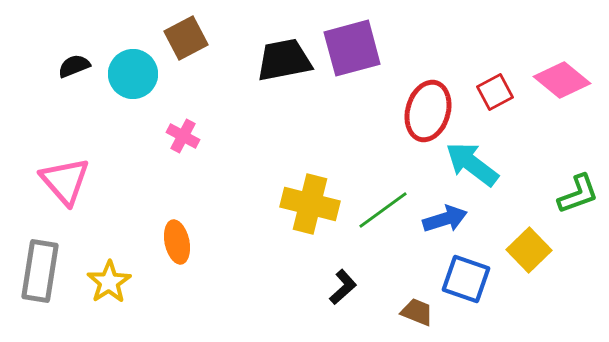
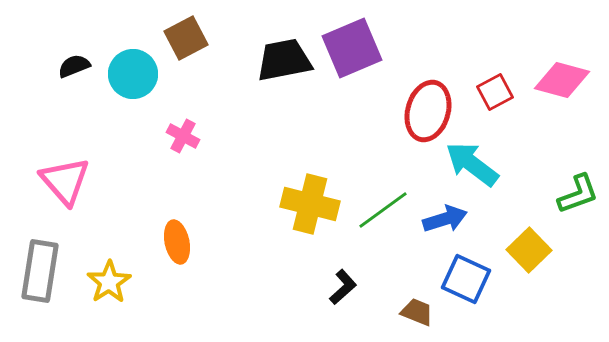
purple square: rotated 8 degrees counterclockwise
pink diamond: rotated 24 degrees counterclockwise
blue square: rotated 6 degrees clockwise
